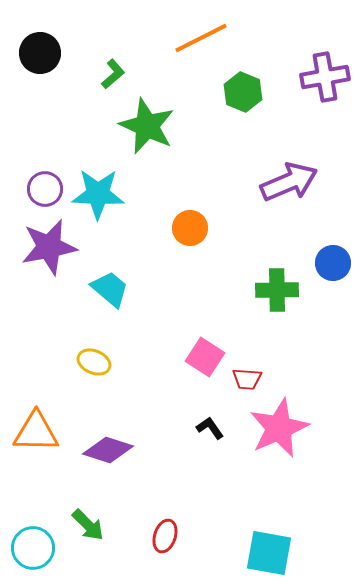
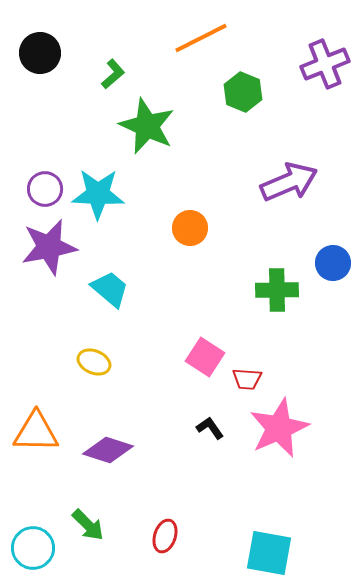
purple cross: moved 13 px up; rotated 12 degrees counterclockwise
